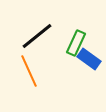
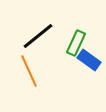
black line: moved 1 px right
blue rectangle: moved 1 px down
